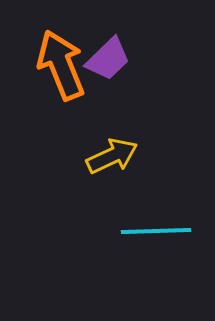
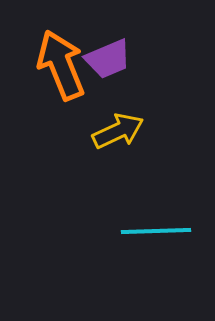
purple trapezoid: rotated 21 degrees clockwise
yellow arrow: moved 6 px right, 25 px up
